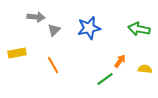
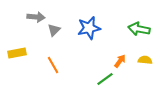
yellow semicircle: moved 9 px up
